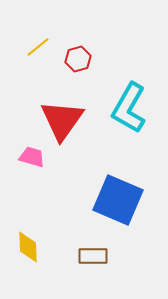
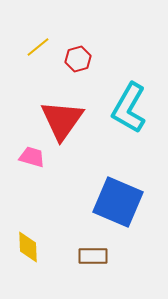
blue square: moved 2 px down
